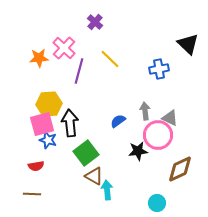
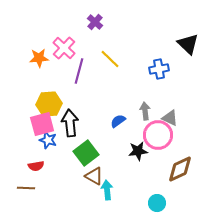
brown line: moved 6 px left, 6 px up
